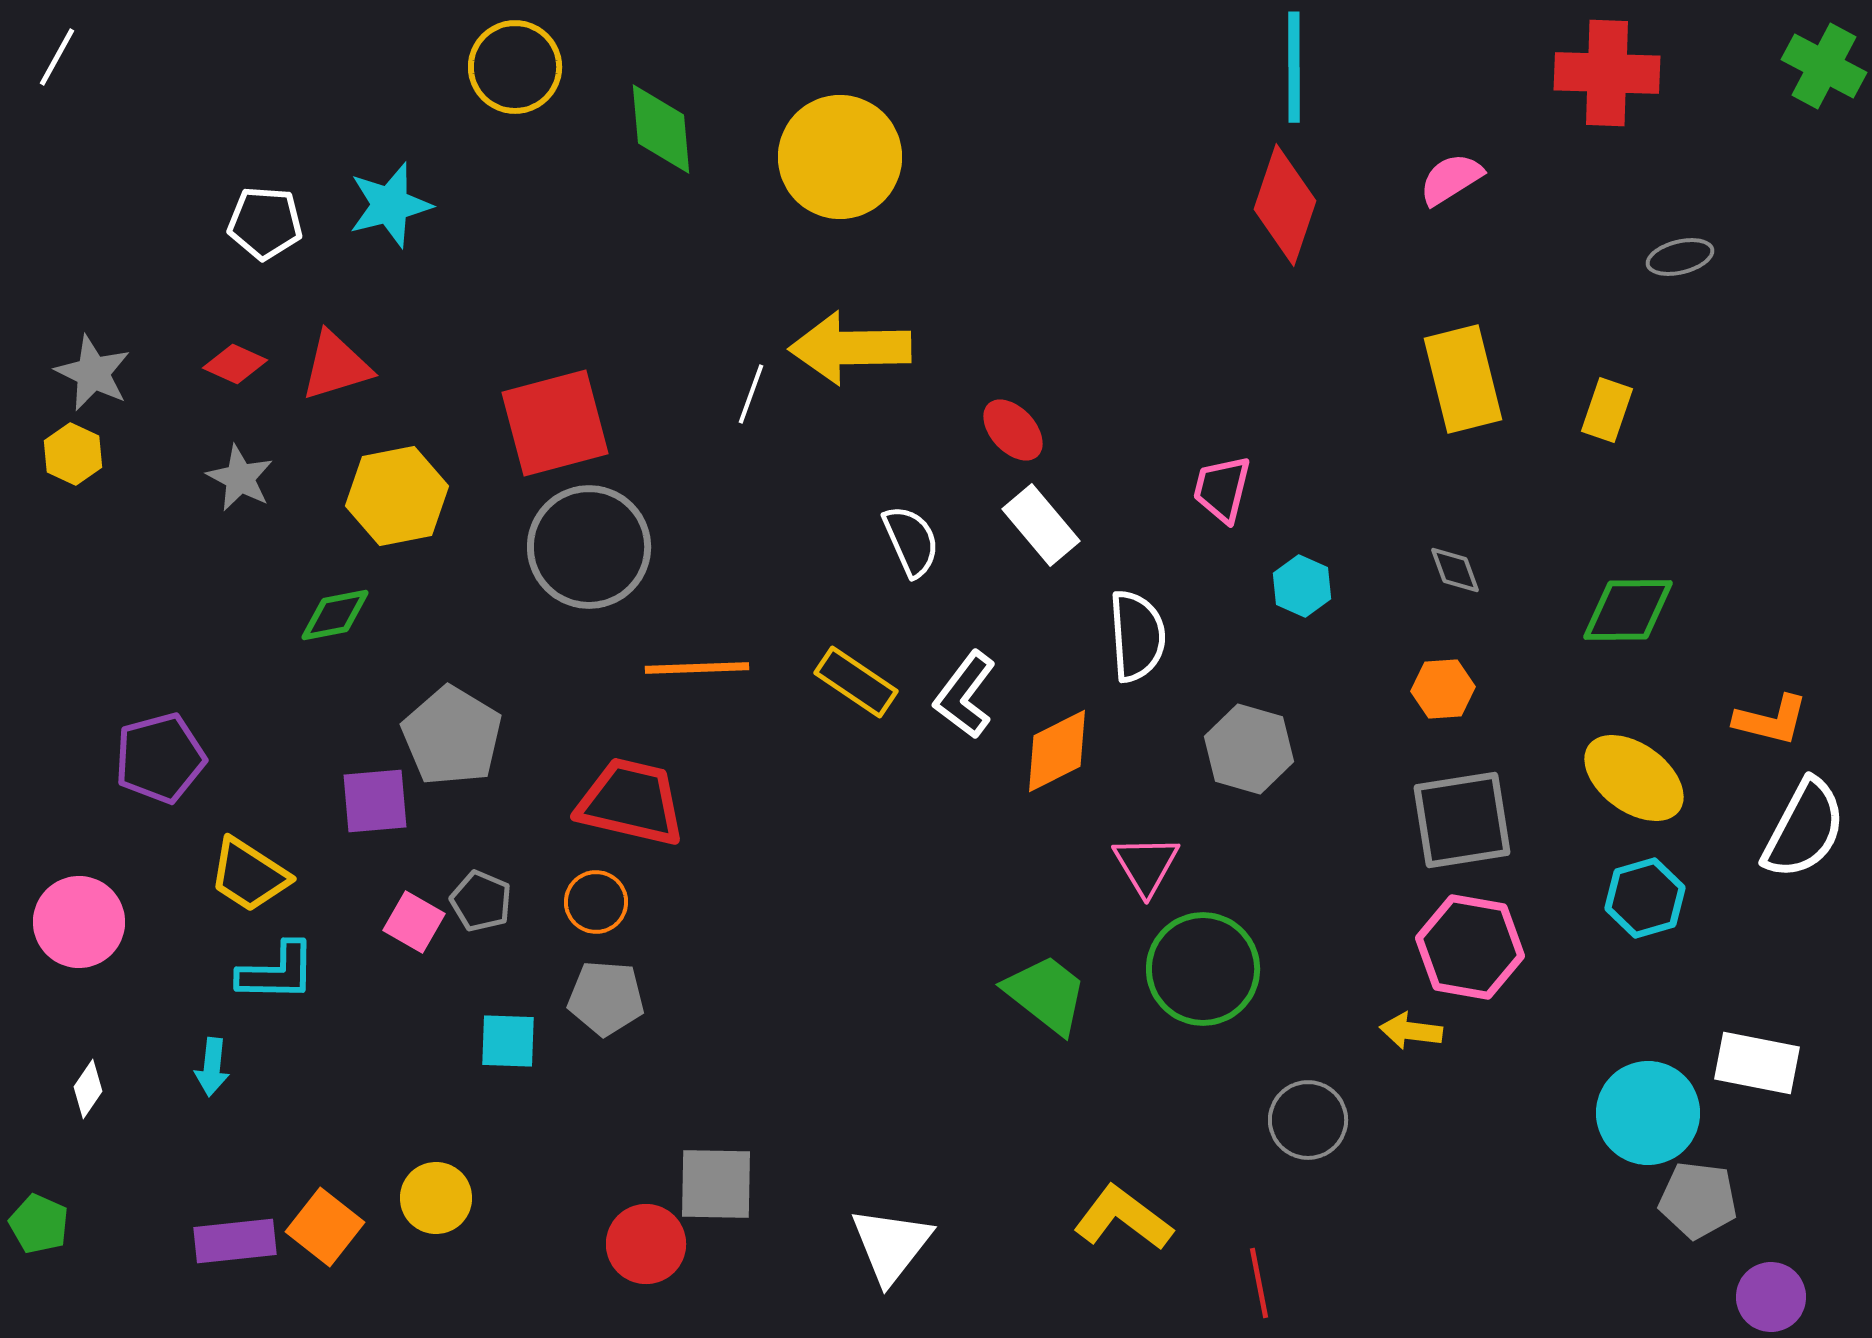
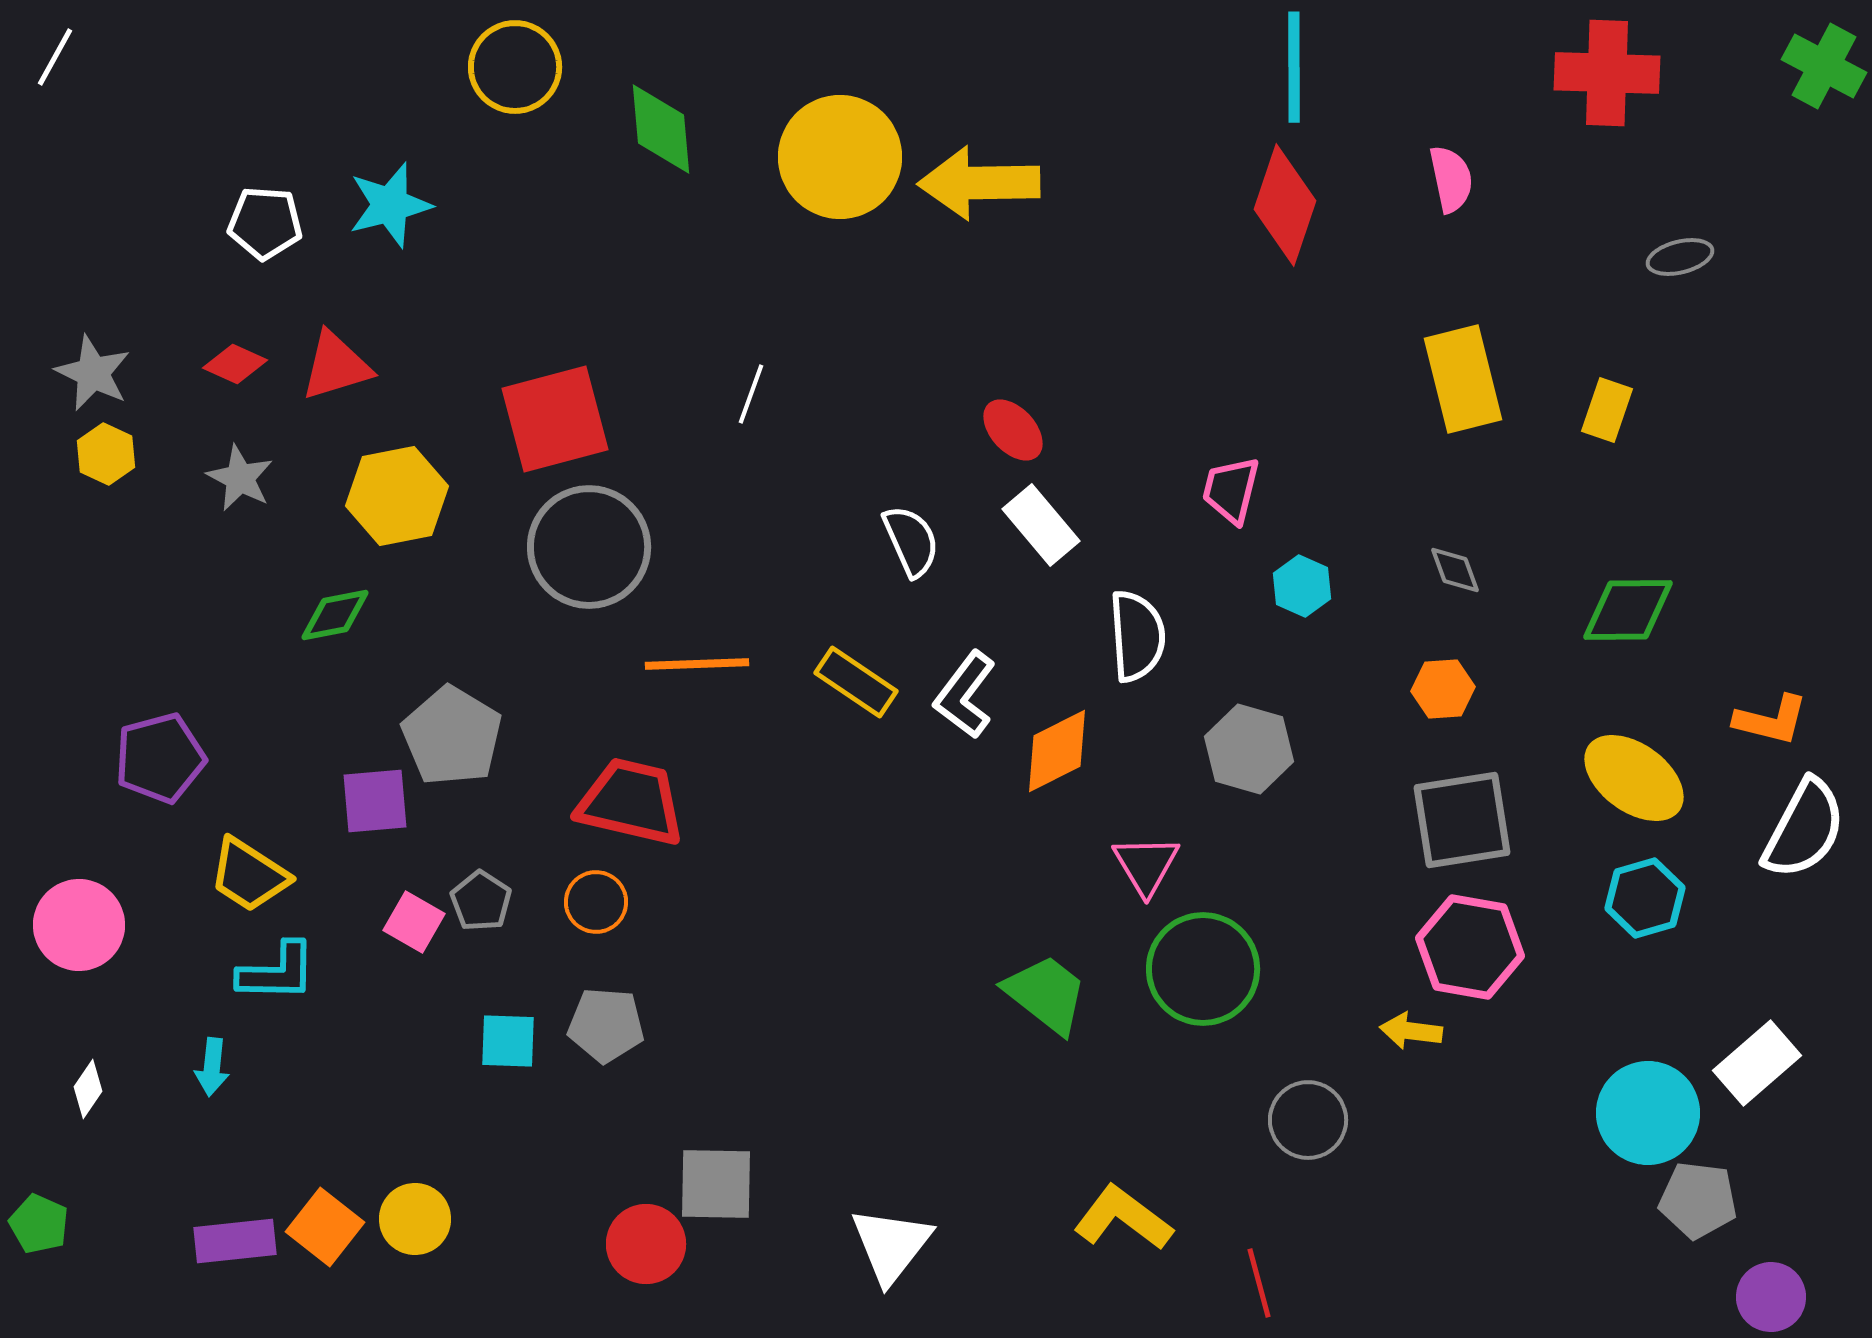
white line at (57, 57): moved 2 px left
pink semicircle at (1451, 179): rotated 110 degrees clockwise
yellow arrow at (850, 348): moved 129 px right, 165 px up
red square at (555, 423): moved 4 px up
yellow hexagon at (73, 454): moved 33 px right
pink trapezoid at (1222, 489): moved 9 px right, 1 px down
orange line at (697, 668): moved 4 px up
gray pentagon at (481, 901): rotated 10 degrees clockwise
pink circle at (79, 922): moved 3 px down
gray pentagon at (606, 998): moved 27 px down
white rectangle at (1757, 1063): rotated 52 degrees counterclockwise
yellow circle at (436, 1198): moved 21 px left, 21 px down
red line at (1259, 1283): rotated 4 degrees counterclockwise
